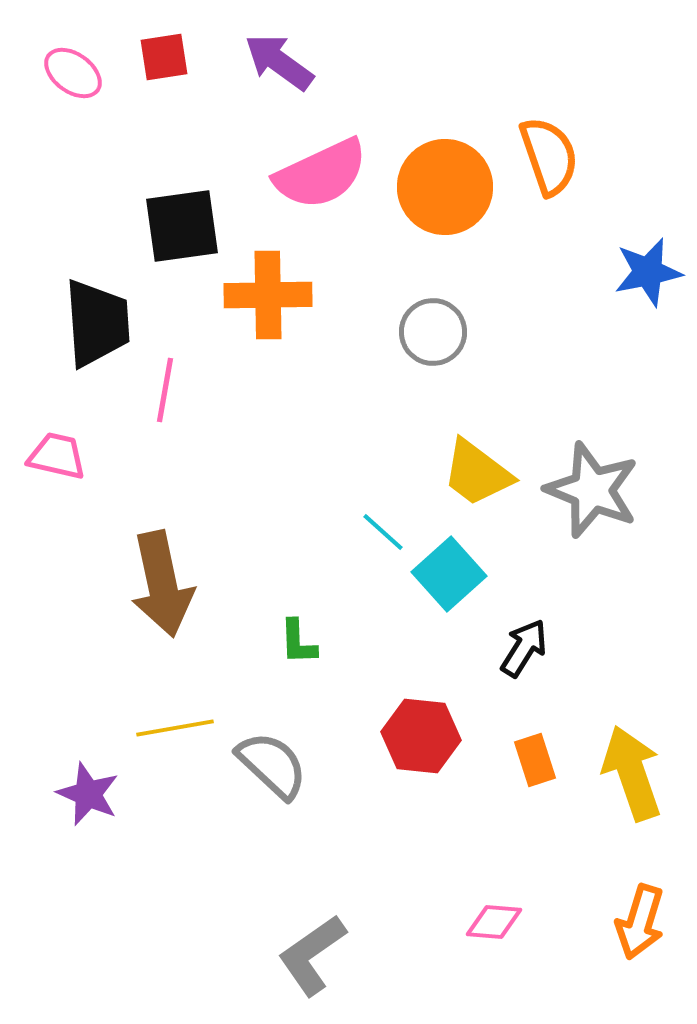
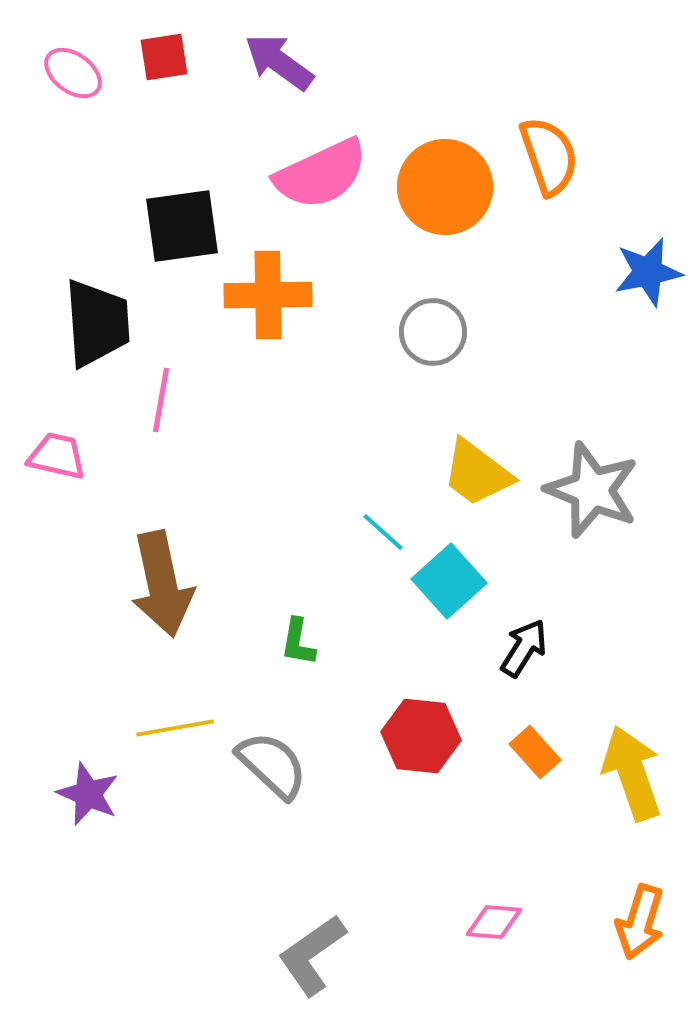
pink line: moved 4 px left, 10 px down
cyan square: moved 7 px down
green L-shape: rotated 12 degrees clockwise
orange rectangle: moved 8 px up; rotated 24 degrees counterclockwise
